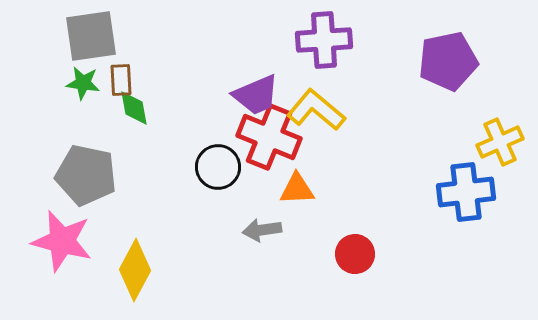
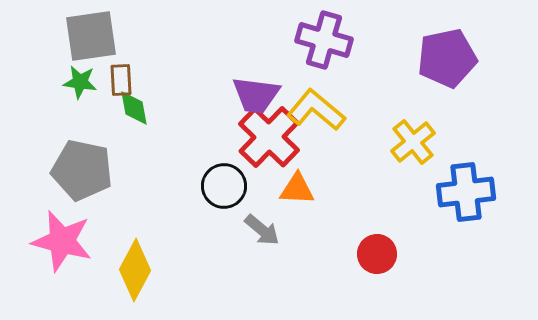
purple cross: rotated 20 degrees clockwise
purple pentagon: moved 1 px left, 3 px up
green star: moved 3 px left, 1 px up
purple trapezoid: rotated 30 degrees clockwise
red cross: rotated 22 degrees clockwise
yellow cross: moved 87 px left; rotated 15 degrees counterclockwise
black circle: moved 6 px right, 19 px down
gray pentagon: moved 4 px left, 5 px up
orange triangle: rotated 6 degrees clockwise
gray arrow: rotated 132 degrees counterclockwise
red circle: moved 22 px right
